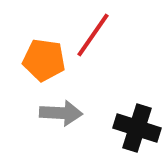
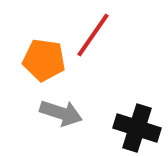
gray arrow: rotated 15 degrees clockwise
